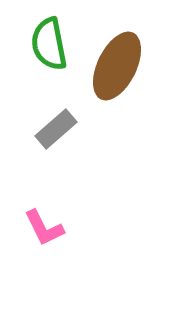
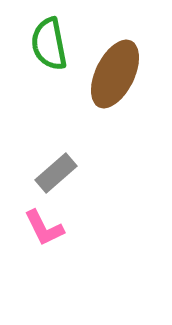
brown ellipse: moved 2 px left, 8 px down
gray rectangle: moved 44 px down
